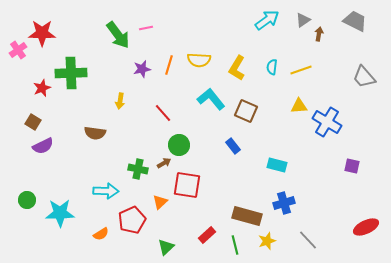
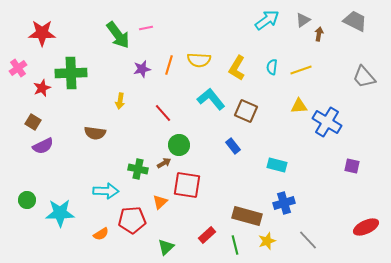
pink cross at (18, 50): moved 18 px down
red pentagon at (132, 220): rotated 20 degrees clockwise
